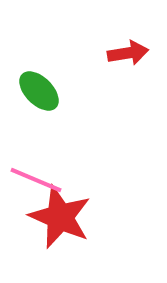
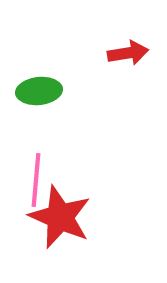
green ellipse: rotated 51 degrees counterclockwise
pink line: rotated 72 degrees clockwise
